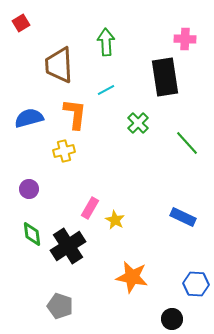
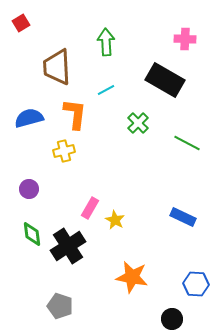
brown trapezoid: moved 2 px left, 2 px down
black rectangle: moved 3 px down; rotated 51 degrees counterclockwise
green line: rotated 20 degrees counterclockwise
